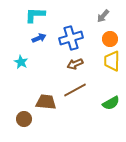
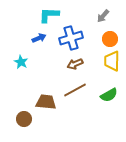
cyan L-shape: moved 14 px right
green semicircle: moved 2 px left, 8 px up
